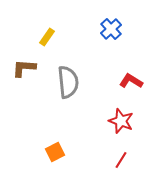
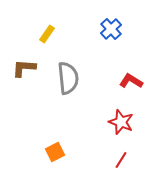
yellow rectangle: moved 3 px up
gray semicircle: moved 4 px up
red star: moved 1 px down
